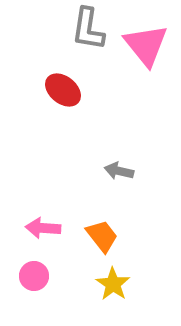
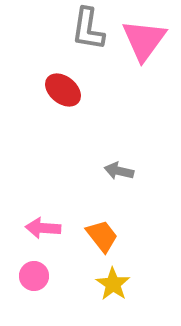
pink triangle: moved 2 px left, 5 px up; rotated 15 degrees clockwise
